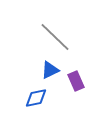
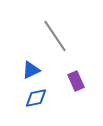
gray line: moved 1 px up; rotated 12 degrees clockwise
blue triangle: moved 19 px left
